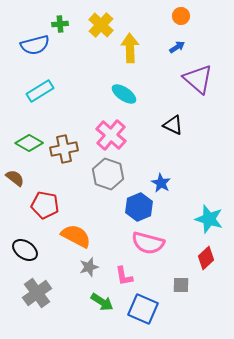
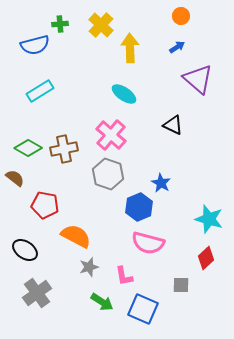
green diamond: moved 1 px left, 5 px down
